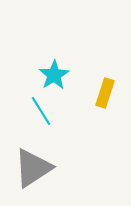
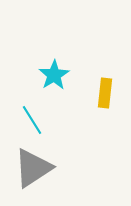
yellow rectangle: rotated 12 degrees counterclockwise
cyan line: moved 9 px left, 9 px down
